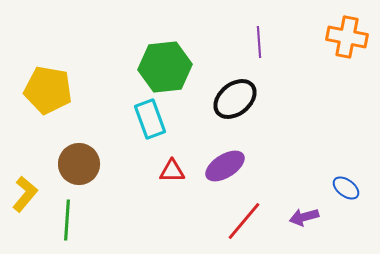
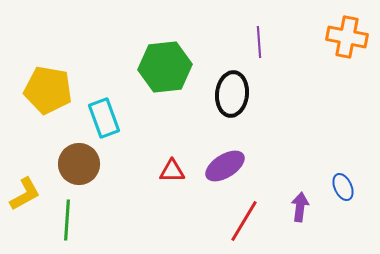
black ellipse: moved 3 px left, 5 px up; rotated 45 degrees counterclockwise
cyan rectangle: moved 46 px left, 1 px up
blue ellipse: moved 3 px left, 1 px up; rotated 28 degrees clockwise
yellow L-shape: rotated 21 degrees clockwise
purple arrow: moved 4 px left, 10 px up; rotated 112 degrees clockwise
red line: rotated 9 degrees counterclockwise
